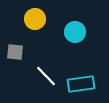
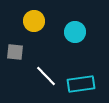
yellow circle: moved 1 px left, 2 px down
